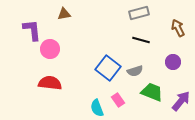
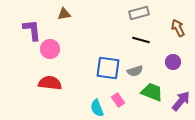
blue square: rotated 30 degrees counterclockwise
